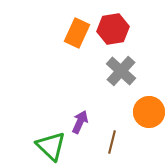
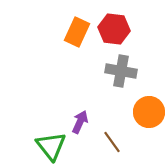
red hexagon: moved 1 px right; rotated 16 degrees clockwise
orange rectangle: moved 1 px up
gray cross: rotated 32 degrees counterclockwise
brown line: rotated 50 degrees counterclockwise
green triangle: rotated 8 degrees clockwise
